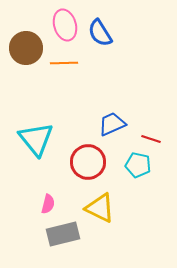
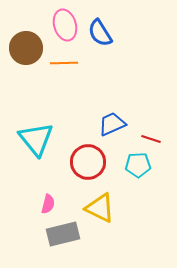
cyan pentagon: rotated 15 degrees counterclockwise
